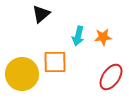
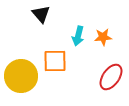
black triangle: rotated 30 degrees counterclockwise
orange square: moved 1 px up
yellow circle: moved 1 px left, 2 px down
